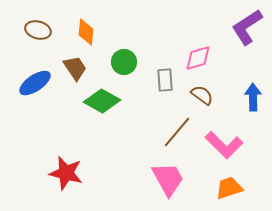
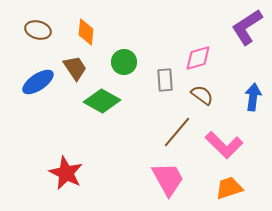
blue ellipse: moved 3 px right, 1 px up
blue arrow: rotated 8 degrees clockwise
red star: rotated 12 degrees clockwise
